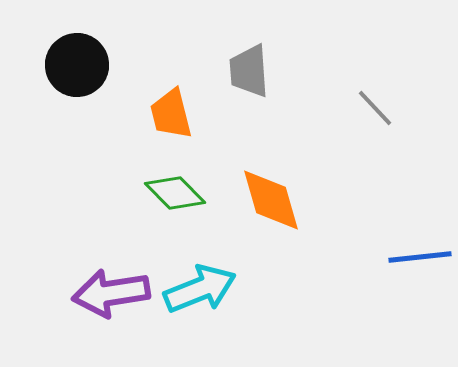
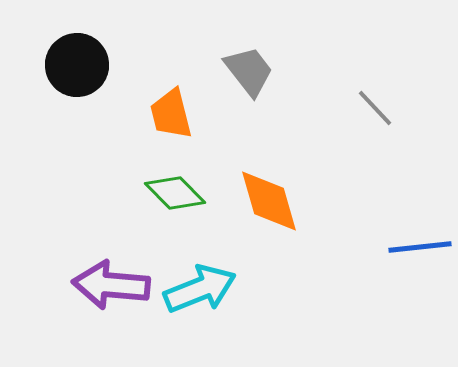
gray trapezoid: rotated 146 degrees clockwise
orange diamond: moved 2 px left, 1 px down
blue line: moved 10 px up
purple arrow: moved 8 px up; rotated 14 degrees clockwise
